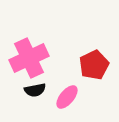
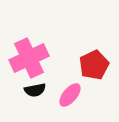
pink ellipse: moved 3 px right, 2 px up
